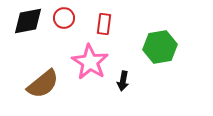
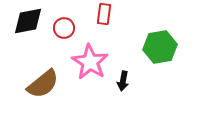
red circle: moved 10 px down
red rectangle: moved 10 px up
